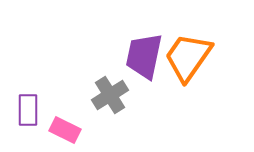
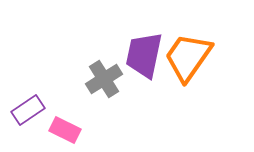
purple trapezoid: moved 1 px up
gray cross: moved 6 px left, 16 px up
purple rectangle: rotated 56 degrees clockwise
